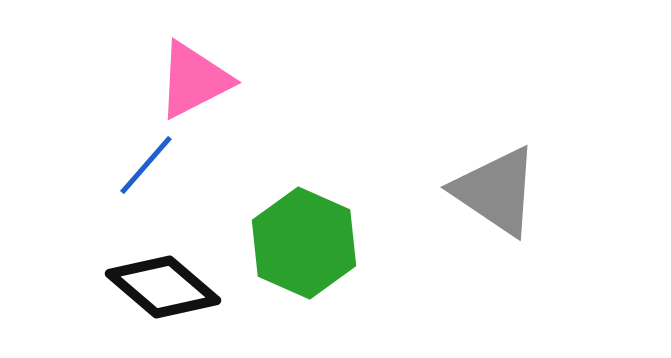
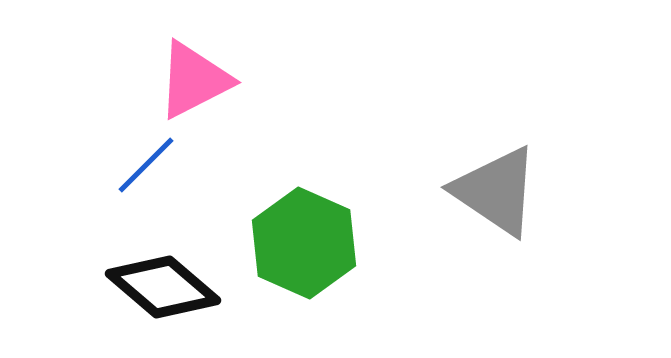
blue line: rotated 4 degrees clockwise
